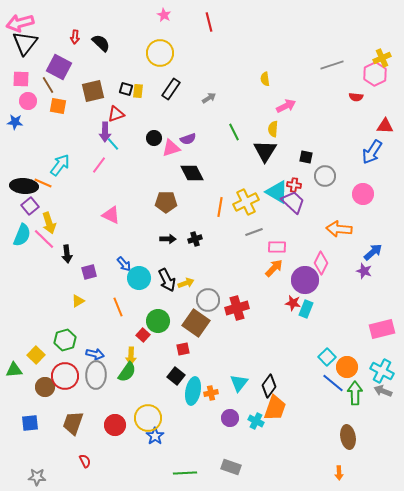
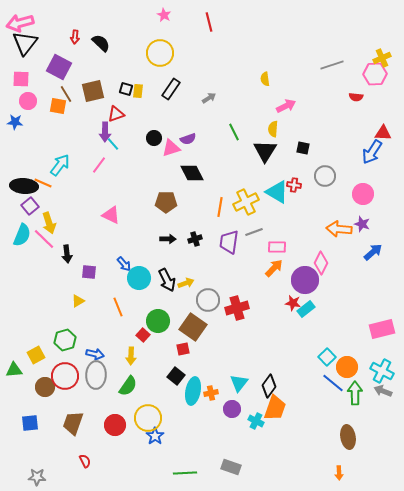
pink hexagon at (375, 74): rotated 25 degrees clockwise
brown line at (48, 85): moved 18 px right, 9 px down
red triangle at (385, 126): moved 2 px left, 7 px down
black square at (306, 157): moved 3 px left, 9 px up
purple trapezoid at (293, 202): moved 64 px left, 40 px down; rotated 125 degrees counterclockwise
purple star at (364, 271): moved 2 px left, 47 px up
purple square at (89, 272): rotated 21 degrees clockwise
cyan rectangle at (306, 309): rotated 30 degrees clockwise
brown square at (196, 323): moved 3 px left, 4 px down
yellow square at (36, 355): rotated 18 degrees clockwise
green semicircle at (127, 372): moved 1 px right, 14 px down
purple circle at (230, 418): moved 2 px right, 9 px up
